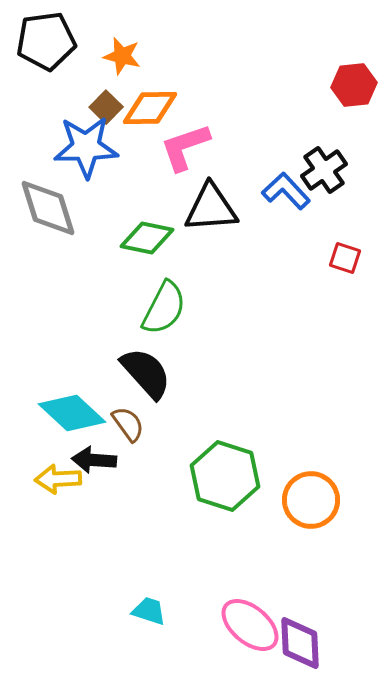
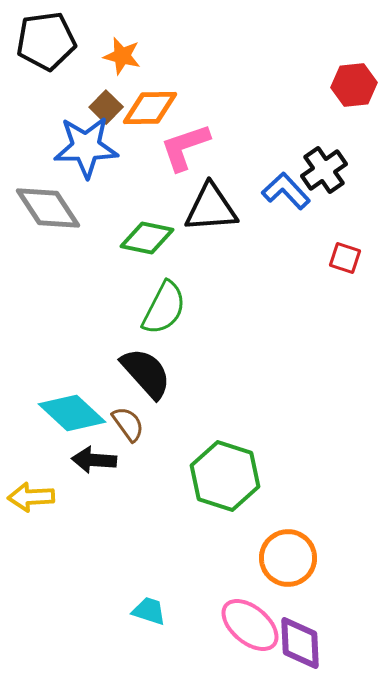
gray diamond: rotated 16 degrees counterclockwise
yellow arrow: moved 27 px left, 18 px down
orange circle: moved 23 px left, 58 px down
